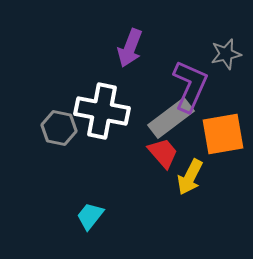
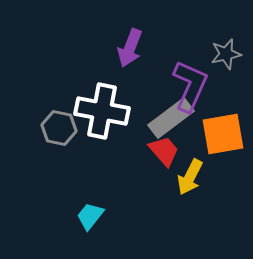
red trapezoid: moved 1 px right, 2 px up
